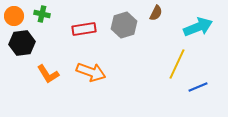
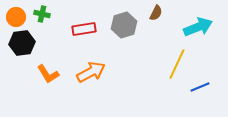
orange circle: moved 2 px right, 1 px down
orange arrow: rotated 48 degrees counterclockwise
blue line: moved 2 px right
